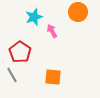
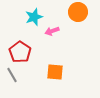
pink arrow: rotated 80 degrees counterclockwise
orange square: moved 2 px right, 5 px up
